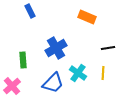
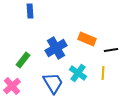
blue rectangle: rotated 24 degrees clockwise
orange rectangle: moved 22 px down
black line: moved 3 px right, 2 px down
green rectangle: rotated 42 degrees clockwise
blue trapezoid: rotated 75 degrees counterclockwise
